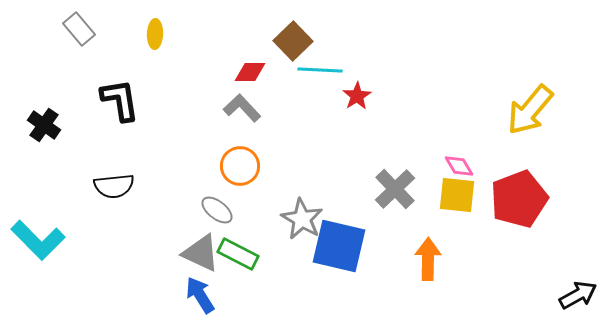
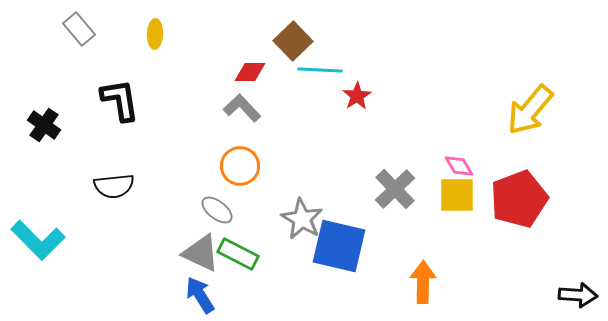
yellow square: rotated 6 degrees counterclockwise
orange arrow: moved 5 px left, 23 px down
black arrow: rotated 33 degrees clockwise
